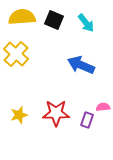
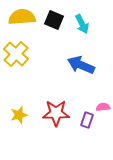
cyan arrow: moved 4 px left, 1 px down; rotated 12 degrees clockwise
